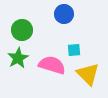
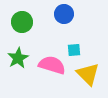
green circle: moved 8 px up
